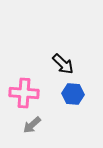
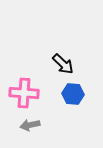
gray arrow: moved 2 px left; rotated 30 degrees clockwise
